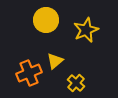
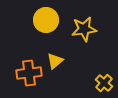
yellow star: moved 2 px left, 1 px up; rotated 15 degrees clockwise
orange cross: rotated 15 degrees clockwise
yellow cross: moved 28 px right
